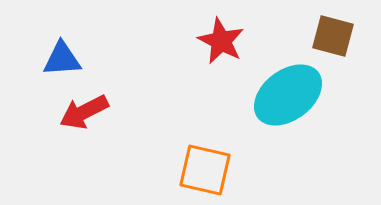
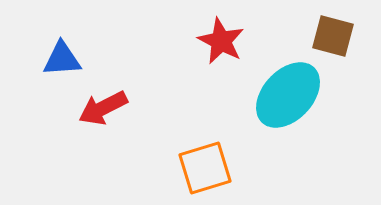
cyan ellipse: rotated 10 degrees counterclockwise
red arrow: moved 19 px right, 4 px up
orange square: moved 2 px up; rotated 30 degrees counterclockwise
